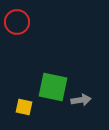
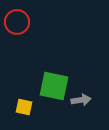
green square: moved 1 px right, 1 px up
